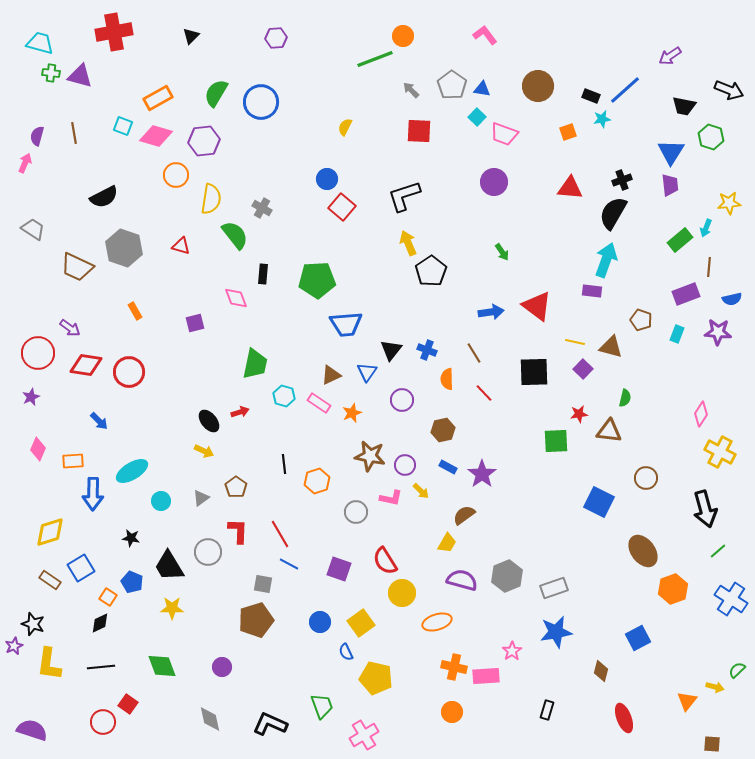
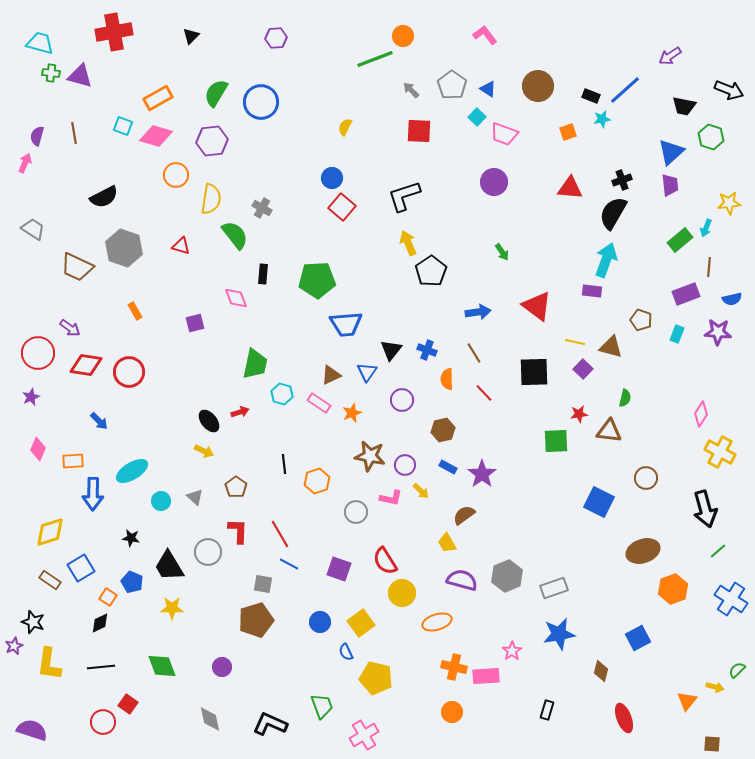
blue triangle at (482, 89): moved 6 px right; rotated 24 degrees clockwise
purple hexagon at (204, 141): moved 8 px right
blue triangle at (671, 152): rotated 16 degrees clockwise
blue circle at (327, 179): moved 5 px right, 1 px up
blue arrow at (491, 312): moved 13 px left
cyan hexagon at (284, 396): moved 2 px left, 2 px up
gray triangle at (201, 498): moved 6 px left, 1 px up; rotated 42 degrees counterclockwise
yellow trapezoid at (447, 543): rotated 120 degrees clockwise
brown ellipse at (643, 551): rotated 72 degrees counterclockwise
black star at (33, 624): moved 2 px up
blue star at (556, 632): moved 3 px right, 2 px down
